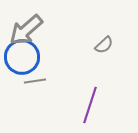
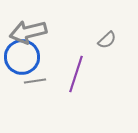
gray arrow: moved 2 px right, 2 px down; rotated 27 degrees clockwise
gray semicircle: moved 3 px right, 5 px up
purple line: moved 14 px left, 31 px up
